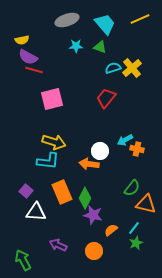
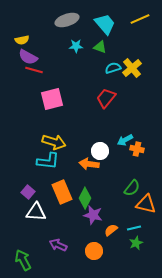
purple square: moved 2 px right, 1 px down
cyan line: rotated 40 degrees clockwise
